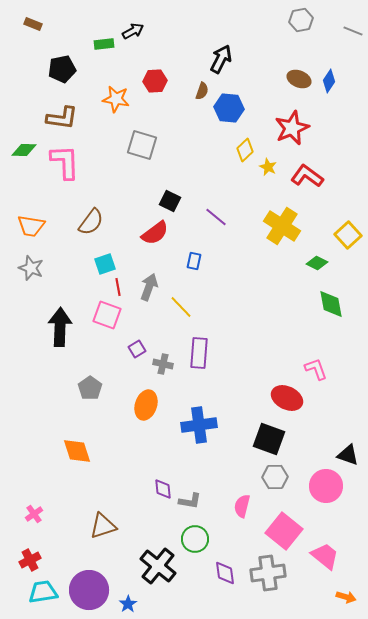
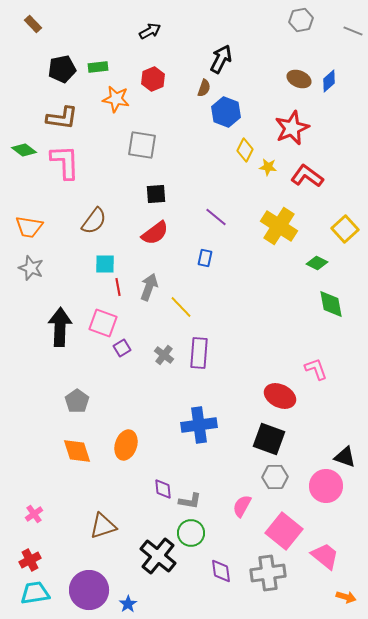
brown rectangle at (33, 24): rotated 24 degrees clockwise
black arrow at (133, 31): moved 17 px right
green rectangle at (104, 44): moved 6 px left, 23 px down
red hexagon at (155, 81): moved 2 px left, 2 px up; rotated 20 degrees counterclockwise
blue diamond at (329, 81): rotated 15 degrees clockwise
brown semicircle at (202, 91): moved 2 px right, 3 px up
blue hexagon at (229, 108): moved 3 px left, 4 px down; rotated 16 degrees clockwise
gray square at (142, 145): rotated 8 degrees counterclockwise
green diamond at (24, 150): rotated 35 degrees clockwise
yellow diamond at (245, 150): rotated 20 degrees counterclockwise
yellow star at (268, 167): rotated 18 degrees counterclockwise
black square at (170, 201): moved 14 px left, 7 px up; rotated 30 degrees counterclockwise
brown semicircle at (91, 222): moved 3 px right, 1 px up
orange trapezoid at (31, 226): moved 2 px left, 1 px down
yellow cross at (282, 226): moved 3 px left
yellow square at (348, 235): moved 3 px left, 6 px up
blue rectangle at (194, 261): moved 11 px right, 3 px up
cyan square at (105, 264): rotated 20 degrees clockwise
pink square at (107, 315): moved 4 px left, 8 px down
purple square at (137, 349): moved 15 px left, 1 px up
gray cross at (163, 364): moved 1 px right, 9 px up; rotated 24 degrees clockwise
gray pentagon at (90, 388): moved 13 px left, 13 px down
red ellipse at (287, 398): moved 7 px left, 2 px up
orange ellipse at (146, 405): moved 20 px left, 40 px down
black triangle at (348, 455): moved 3 px left, 2 px down
pink semicircle at (242, 506): rotated 15 degrees clockwise
green circle at (195, 539): moved 4 px left, 6 px up
black cross at (158, 566): moved 10 px up
purple diamond at (225, 573): moved 4 px left, 2 px up
cyan trapezoid at (43, 592): moved 8 px left, 1 px down
